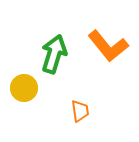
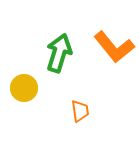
orange L-shape: moved 6 px right, 1 px down
green arrow: moved 5 px right, 1 px up
